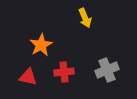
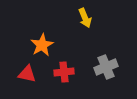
orange star: moved 1 px right
gray cross: moved 1 px left, 3 px up
red triangle: moved 1 px left, 3 px up
